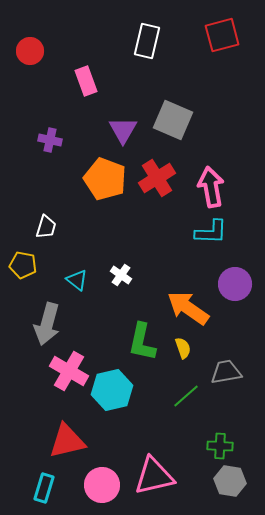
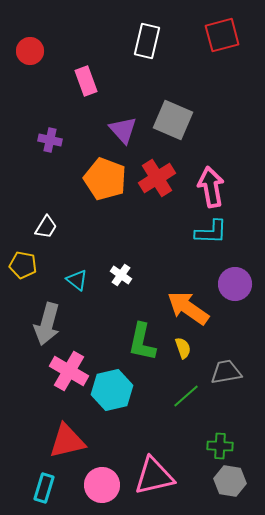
purple triangle: rotated 12 degrees counterclockwise
white trapezoid: rotated 15 degrees clockwise
